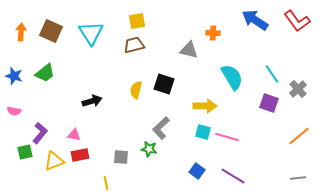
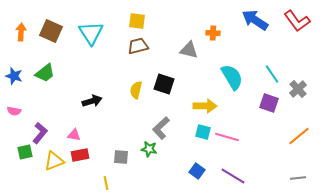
yellow square: rotated 18 degrees clockwise
brown trapezoid: moved 4 px right, 1 px down
